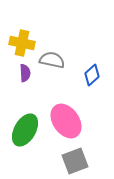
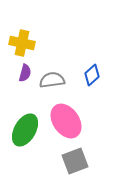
gray semicircle: moved 20 px down; rotated 20 degrees counterclockwise
purple semicircle: rotated 18 degrees clockwise
